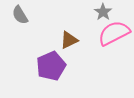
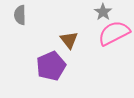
gray semicircle: rotated 30 degrees clockwise
brown triangle: rotated 42 degrees counterclockwise
